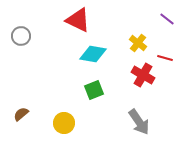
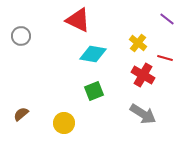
green square: moved 1 px down
gray arrow: moved 4 px right, 8 px up; rotated 24 degrees counterclockwise
